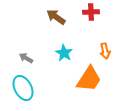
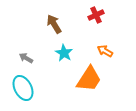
red cross: moved 5 px right, 3 px down; rotated 21 degrees counterclockwise
brown arrow: moved 2 px left, 7 px down; rotated 24 degrees clockwise
orange arrow: rotated 133 degrees clockwise
